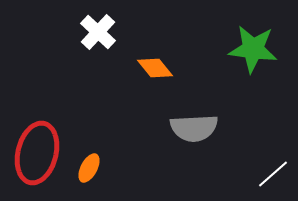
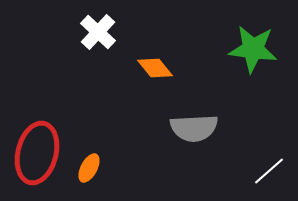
white line: moved 4 px left, 3 px up
